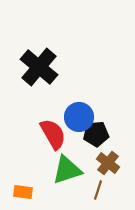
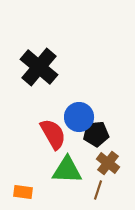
green triangle: rotated 20 degrees clockwise
